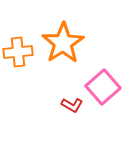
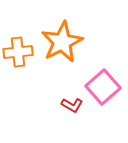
orange star: moved 1 px left, 1 px up; rotated 6 degrees clockwise
